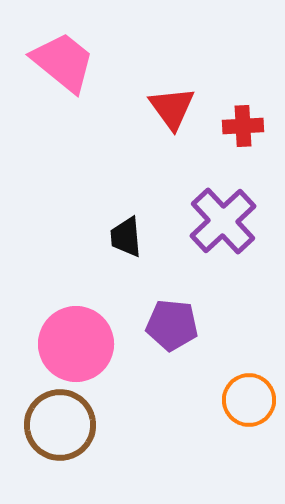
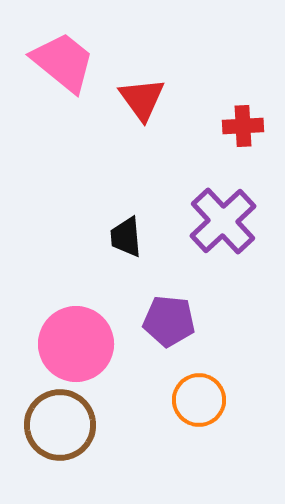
red triangle: moved 30 px left, 9 px up
purple pentagon: moved 3 px left, 4 px up
orange circle: moved 50 px left
